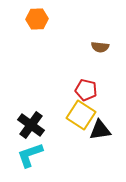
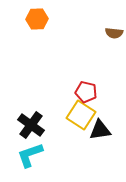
brown semicircle: moved 14 px right, 14 px up
red pentagon: moved 2 px down
